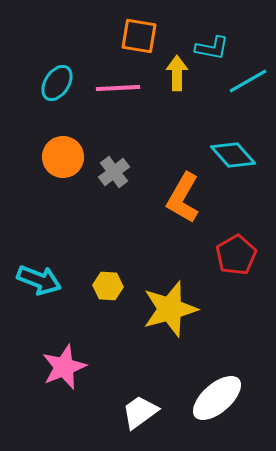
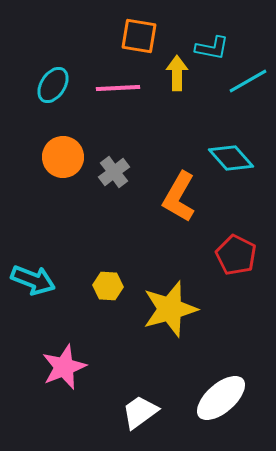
cyan ellipse: moved 4 px left, 2 px down
cyan diamond: moved 2 px left, 3 px down
orange L-shape: moved 4 px left, 1 px up
red pentagon: rotated 15 degrees counterclockwise
cyan arrow: moved 6 px left
white ellipse: moved 4 px right
